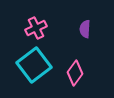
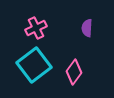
purple semicircle: moved 2 px right, 1 px up
pink diamond: moved 1 px left, 1 px up
